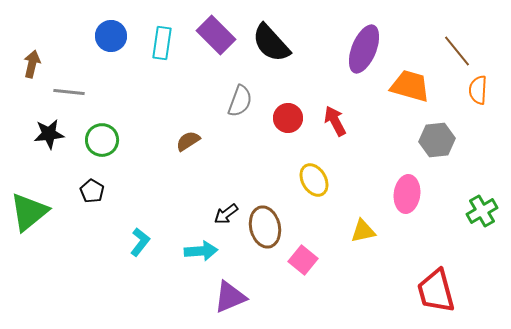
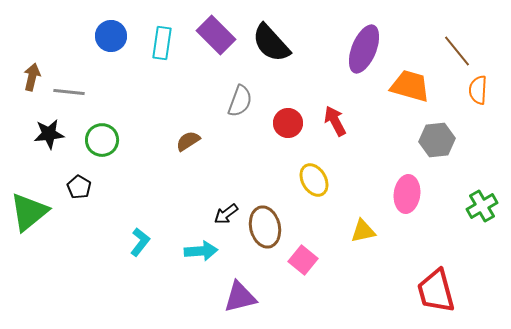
brown arrow: moved 13 px down
red circle: moved 5 px down
black pentagon: moved 13 px left, 4 px up
green cross: moved 5 px up
purple triangle: moved 10 px right; rotated 9 degrees clockwise
